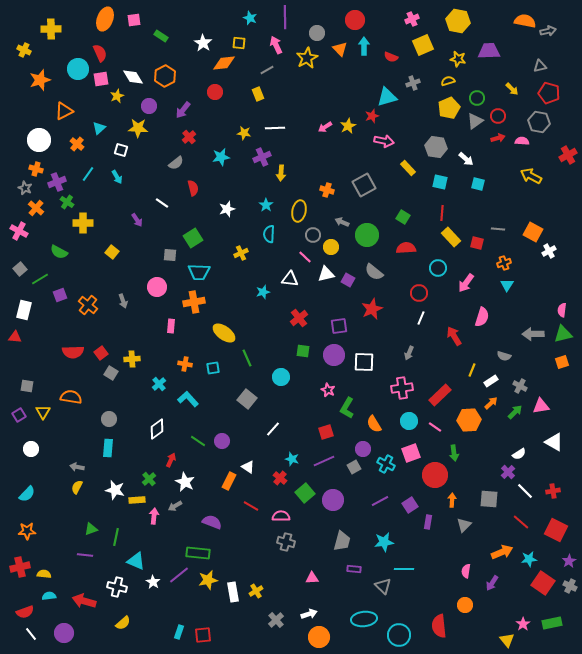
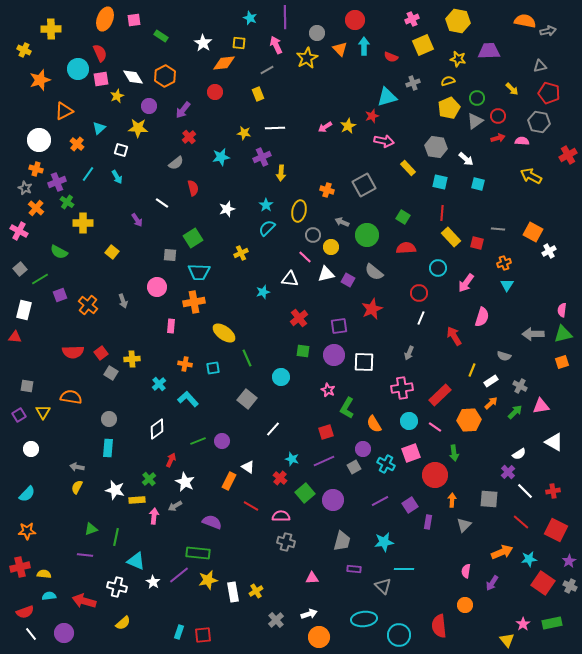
cyan semicircle at (269, 234): moved 2 px left, 6 px up; rotated 42 degrees clockwise
green line at (198, 441): rotated 56 degrees counterclockwise
